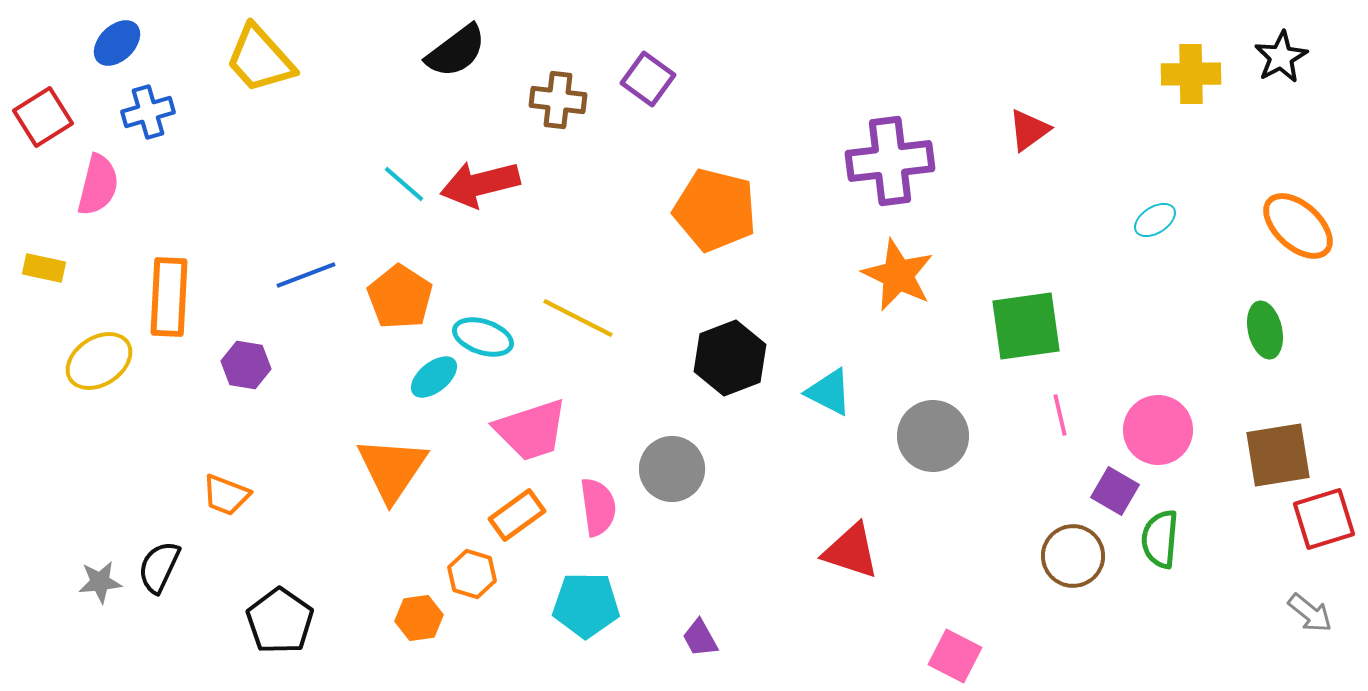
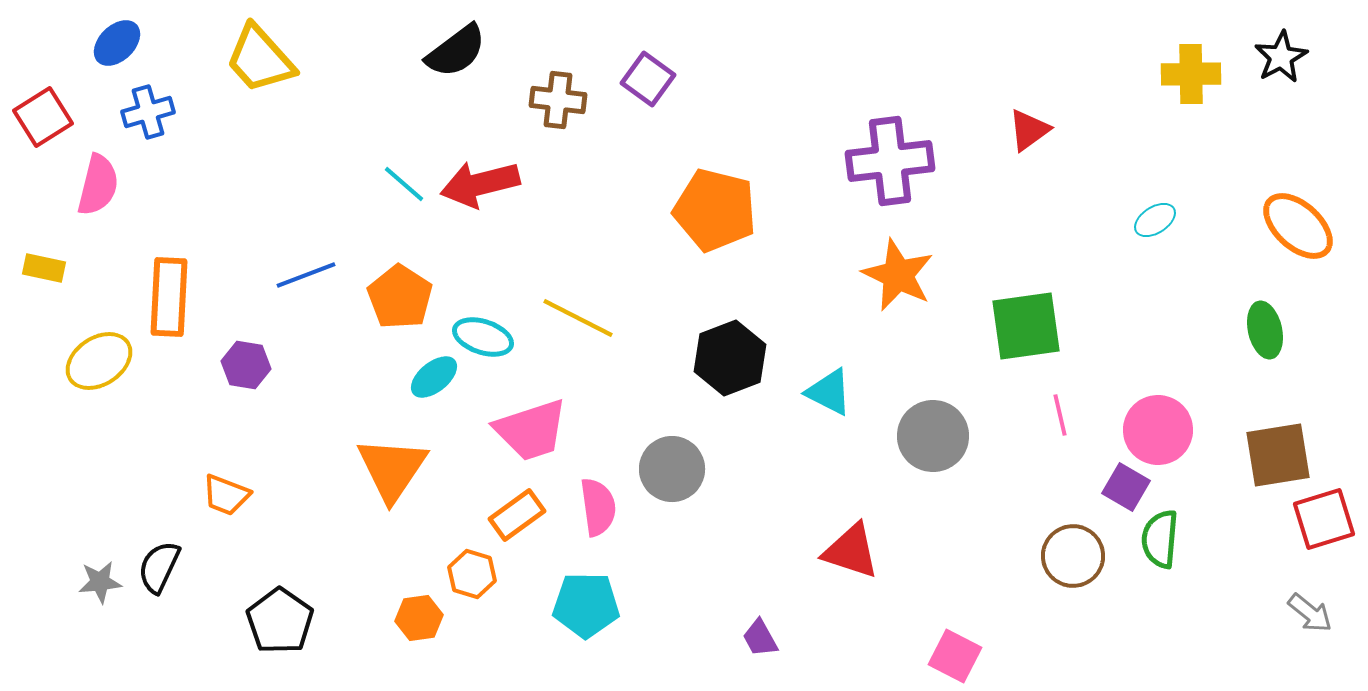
purple square at (1115, 491): moved 11 px right, 4 px up
purple trapezoid at (700, 638): moved 60 px right
